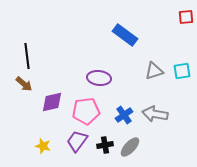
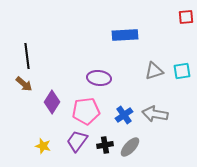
blue rectangle: rotated 40 degrees counterclockwise
purple diamond: rotated 45 degrees counterclockwise
